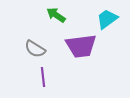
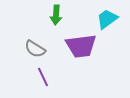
green arrow: rotated 120 degrees counterclockwise
purple line: rotated 18 degrees counterclockwise
